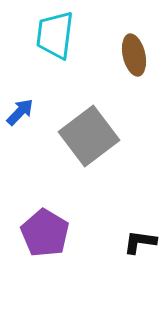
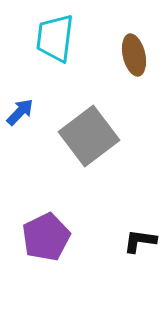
cyan trapezoid: moved 3 px down
purple pentagon: moved 1 px right, 4 px down; rotated 15 degrees clockwise
black L-shape: moved 1 px up
